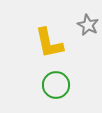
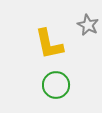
yellow L-shape: moved 1 px down
